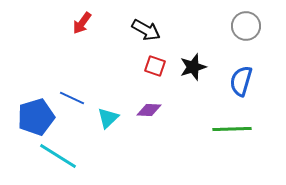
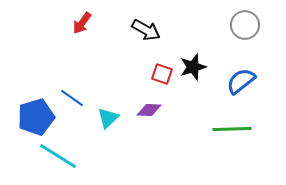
gray circle: moved 1 px left, 1 px up
red square: moved 7 px right, 8 px down
blue semicircle: rotated 36 degrees clockwise
blue line: rotated 10 degrees clockwise
